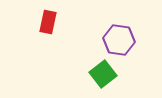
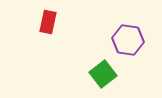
purple hexagon: moved 9 px right
